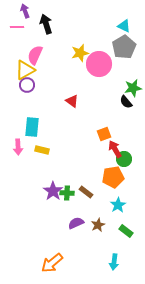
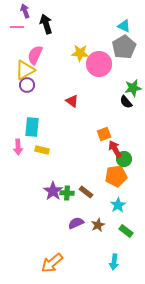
yellow star: rotated 18 degrees clockwise
orange pentagon: moved 3 px right, 1 px up
